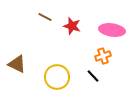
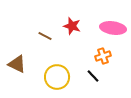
brown line: moved 19 px down
pink ellipse: moved 1 px right, 2 px up
